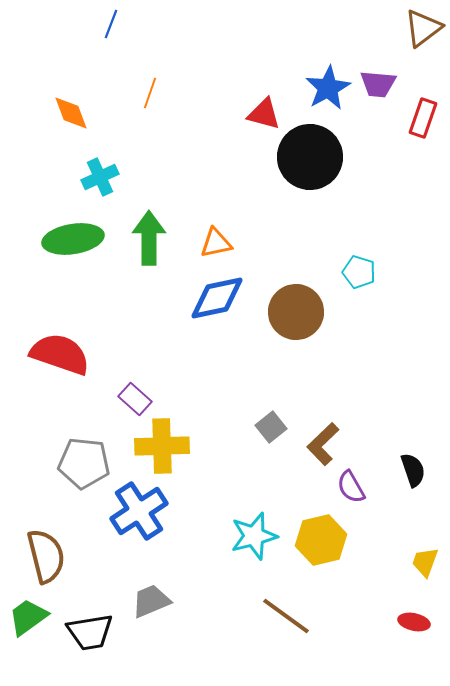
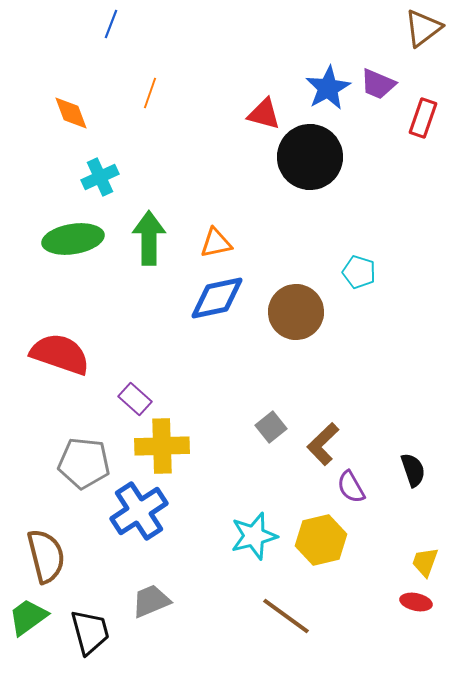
purple trapezoid: rotated 18 degrees clockwise
red ellipse: moved 2 px right, 20 px up
black trapezoid: rotated 96 degrees counterclockwise
